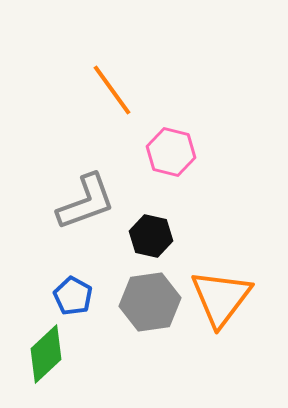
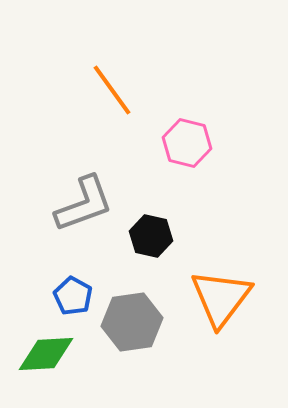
pink hexagon: moved 16 px right, 9 px up
gray L-shape: moved 2 px left, 2 px down
gray hexagon: moved 18 px left, 20 px down
green diamond: rotated 40 degrees clockwise
